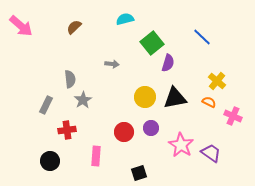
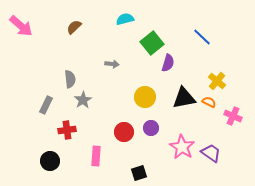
black triangle: moved 9 px right
pink star: moved 1 px right, 2 px down
